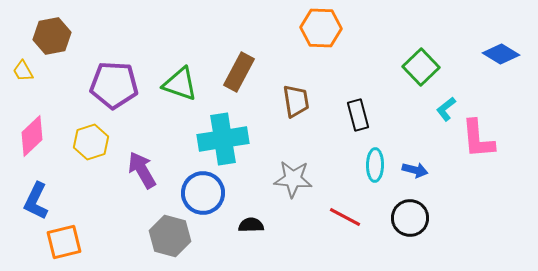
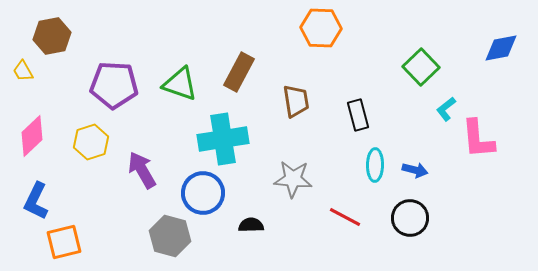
blue diamond: moved 6 px up; rotated 42 degrees counterclockwise
